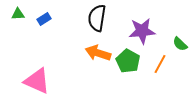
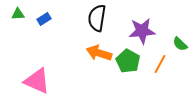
orange arrow: moved 1 px right
